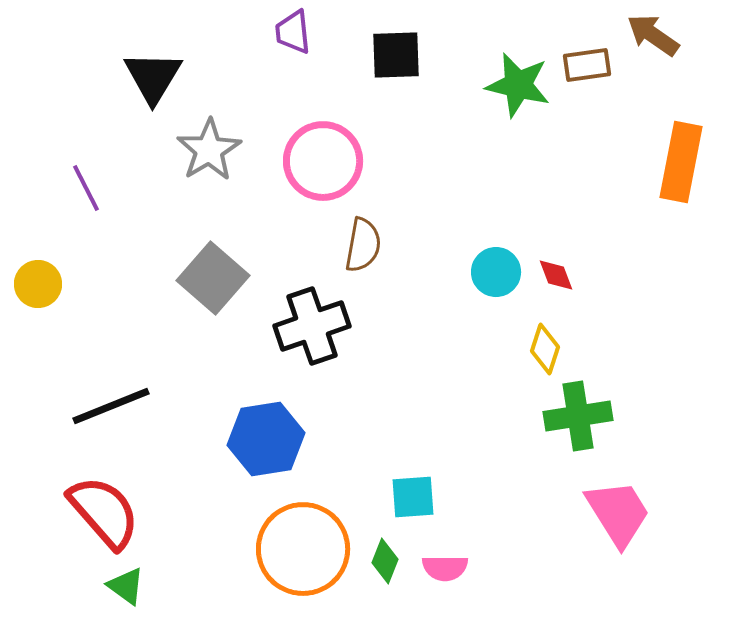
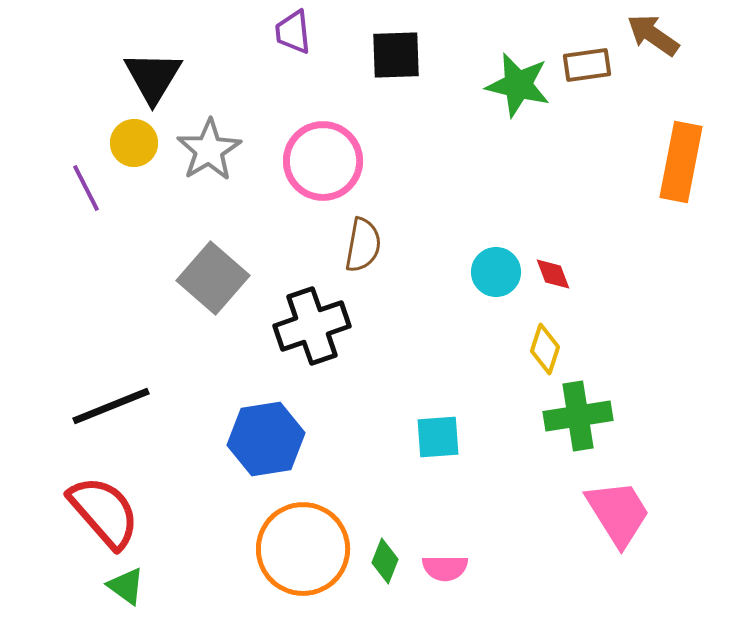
red diamond: moved 3 px left, 1 px up
yellow circle: moved 96 px right, 141 px up
cyan square: moved 25 px right, 60 px up
